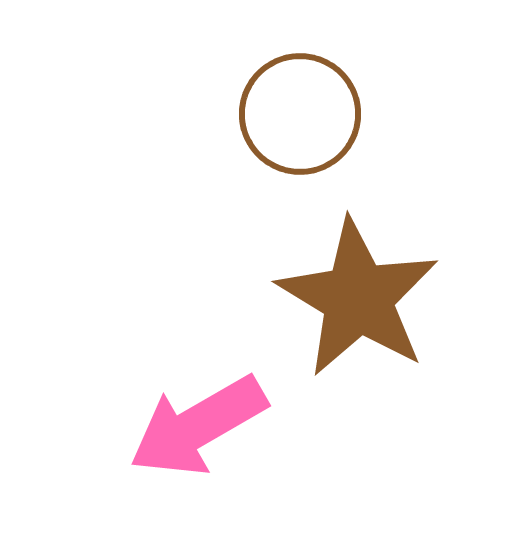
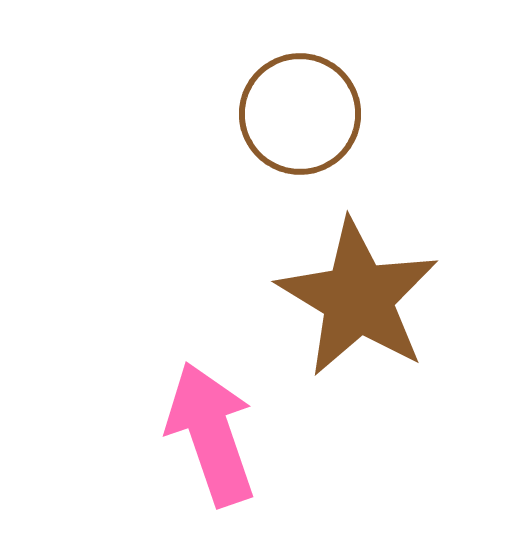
pink arrow: moved 13 px right, 8 px down; rotated 101 degrees clockwise
